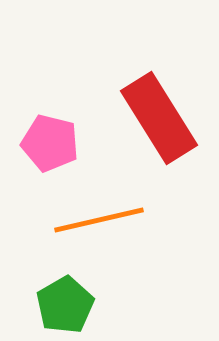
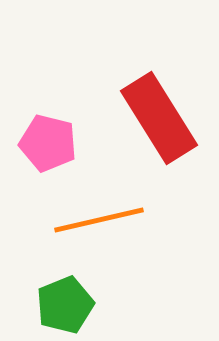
pink pentagon: moved 2 px left
green pentagon: rotated 8 degrees clockwise
